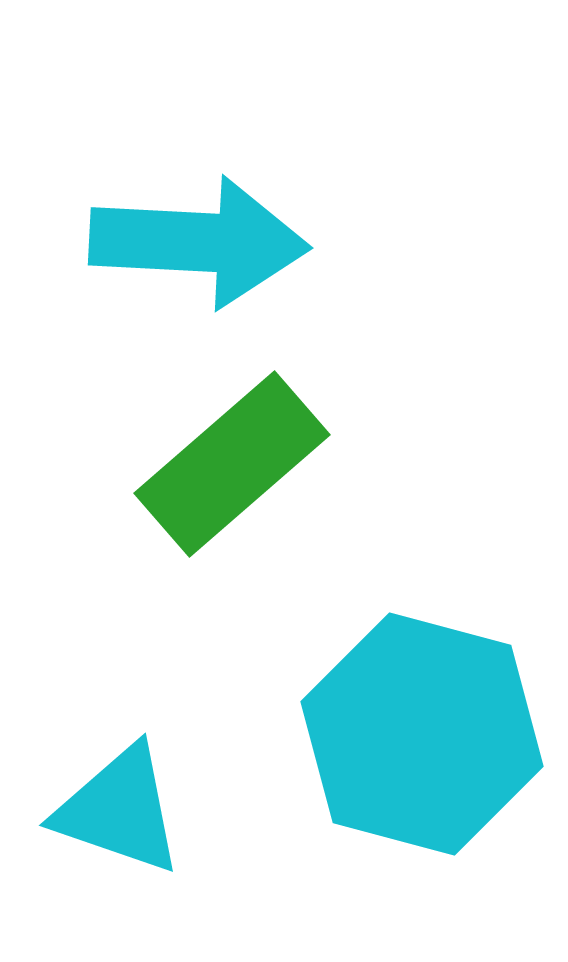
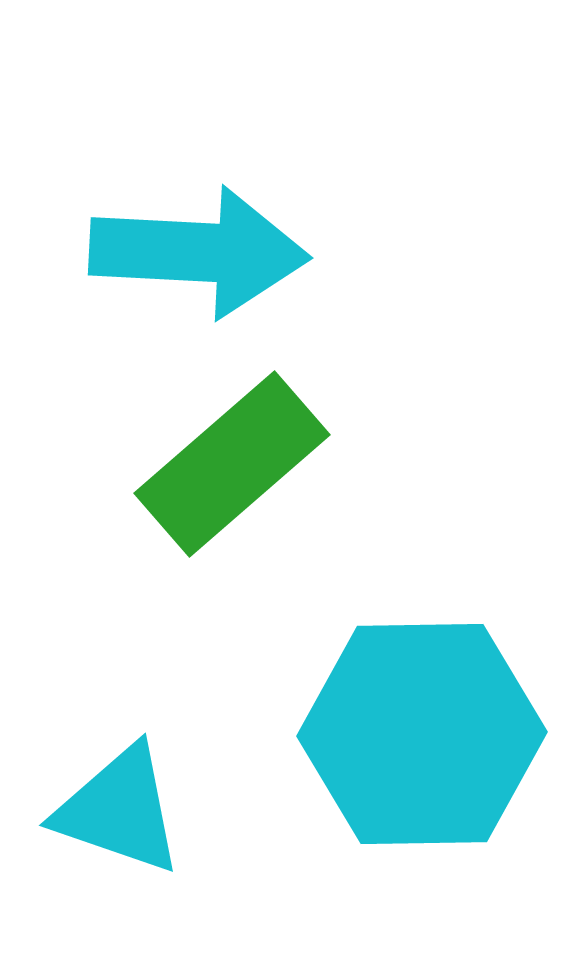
cyan arrow: moved 10 px down
cyan hexagon: rotated 16 degrees counterclockwise
